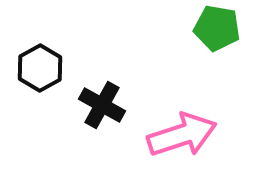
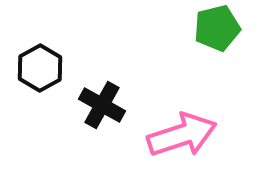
green pentagon: rotated 24 degrees counterclockwise
